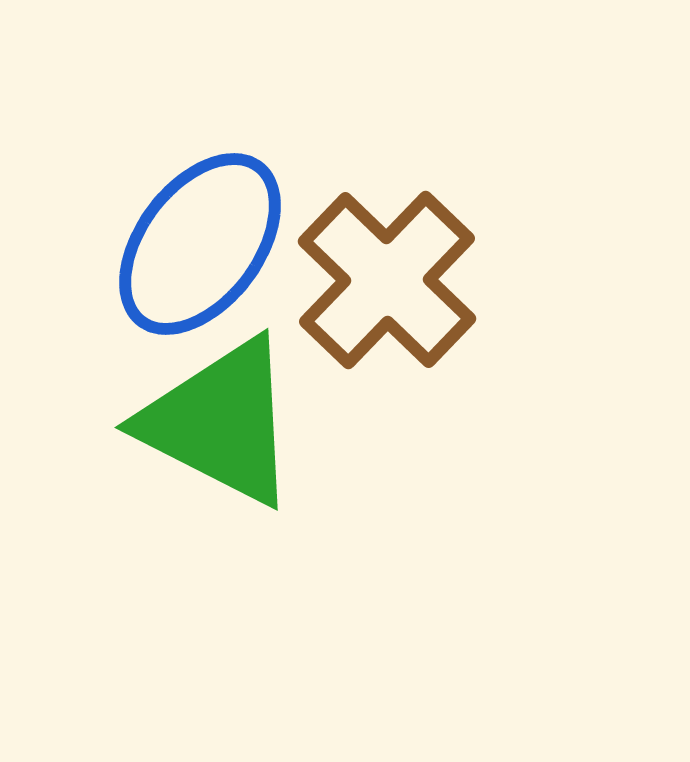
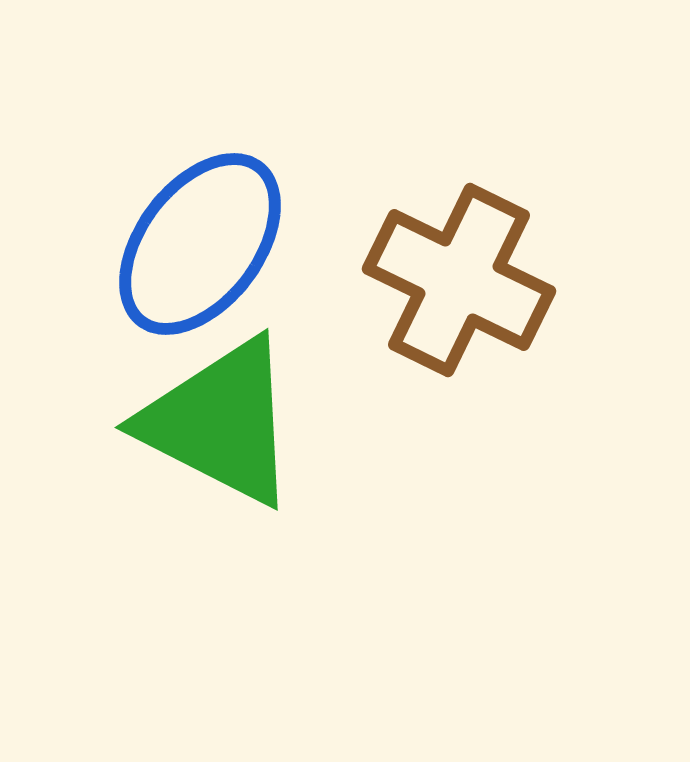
brown cross: moved 72 px right; rotated 18 degrees counterclockwise
